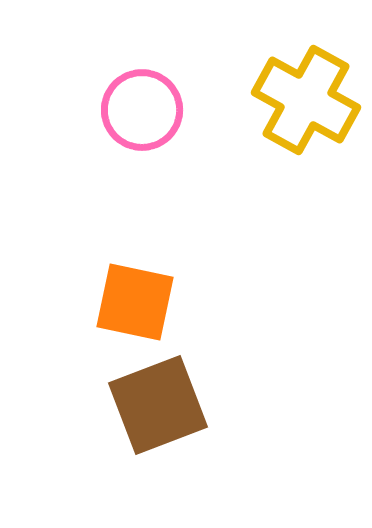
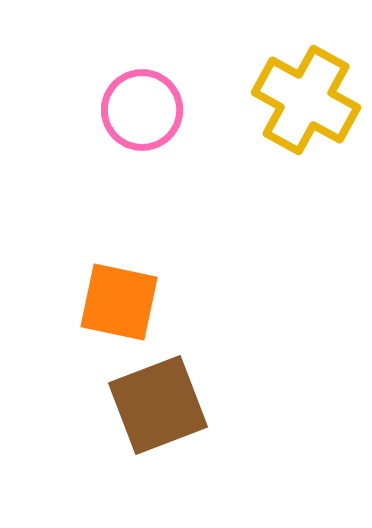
orange square: moved 16 px left
